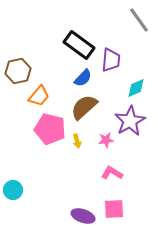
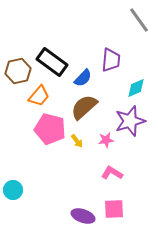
black rectangle: moved 27 px left, 17 px down
purple star: rotated 12 degrees clockwise
yellow arrow: rotated 24 degrees counterclockwise
